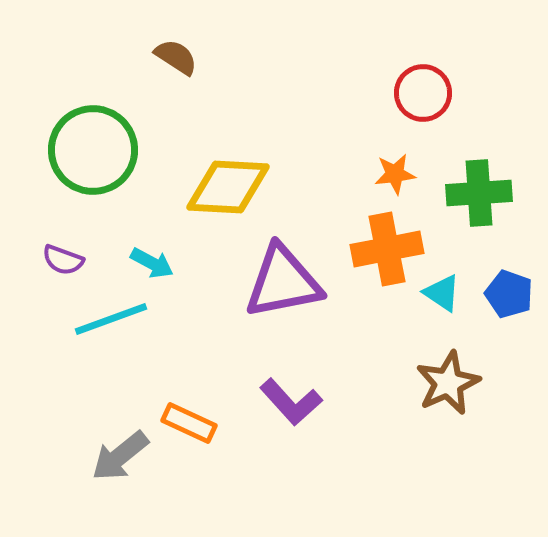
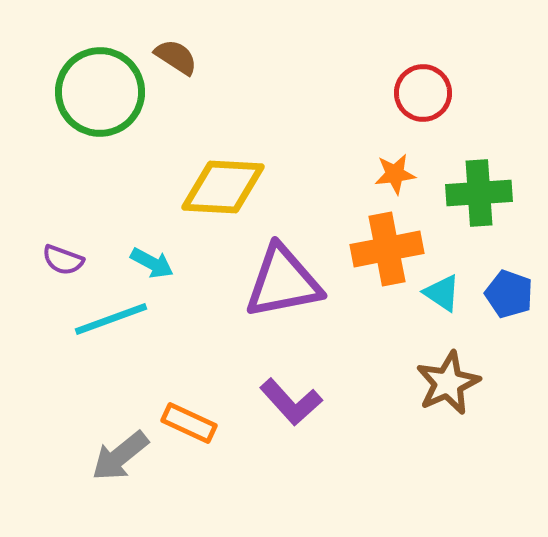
green circle: moved 7 px right, 58 px up
yellow diamond: moved 5 px left
